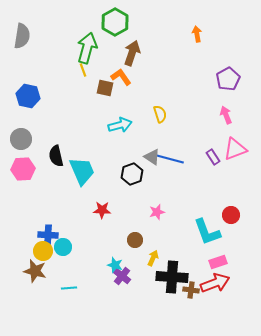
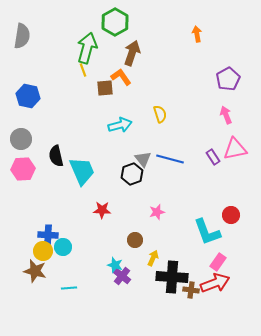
brown square: rotated 18 degrees counterclockwise
pink triangle: rotated 10 degrees clockwise
gray triangle: moved 9 px left, 2 px down; rotated 18 degrees clockwise
pink rectangle: rotated 36 degrees counterclockwise
